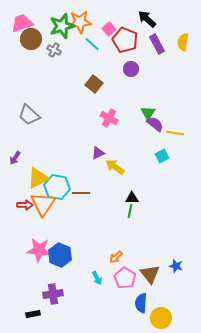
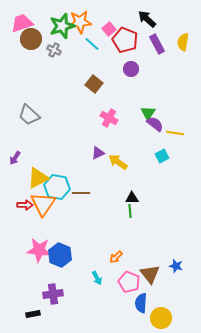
yellow arrow: moved 3 px right, 5 px up
green line: rotated 16 degrees counterclockwise
pink pentagon: moved 4 px right, 4 px down; rotated 10 degrees counterclockwise
